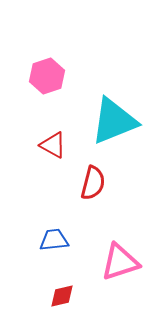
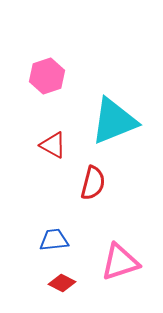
red diamond: moved 13 px up; rotated 40 degrees clockwise
